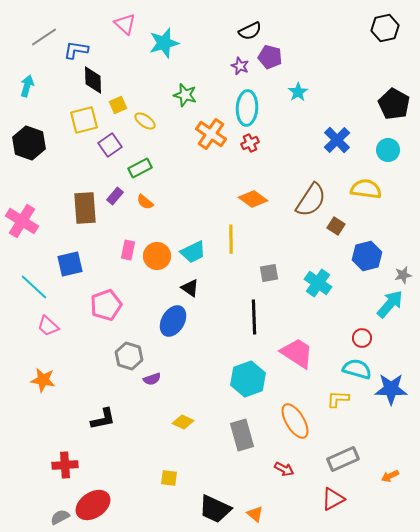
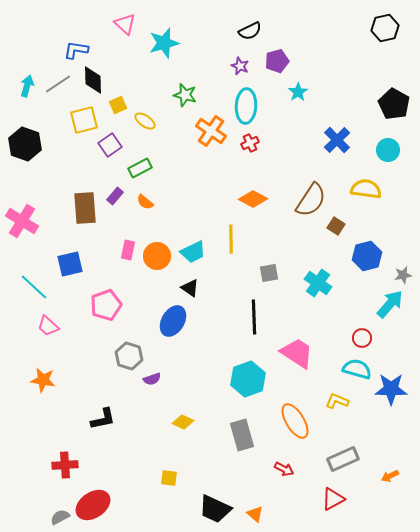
gray line at (44, 37): moved 14 px right, 47 px down
purple pentagon at (270, 57): moved 7 px right, 4 px down; rotated 30 degrees counterclockwise
cyan ellipse at (247, 108): moved 1 px left, 2 px up
orange cross at (211, 134): moved 3 px up
black hexagon at (29, 143): moved 4 px left, 1 px down
orange diamond at (253, 199): rotated 8 degrees counterclockwise
yellow L-shape at (338, 399): moved 1 px left, 2 px down; rotated 20 degrees clockwise
